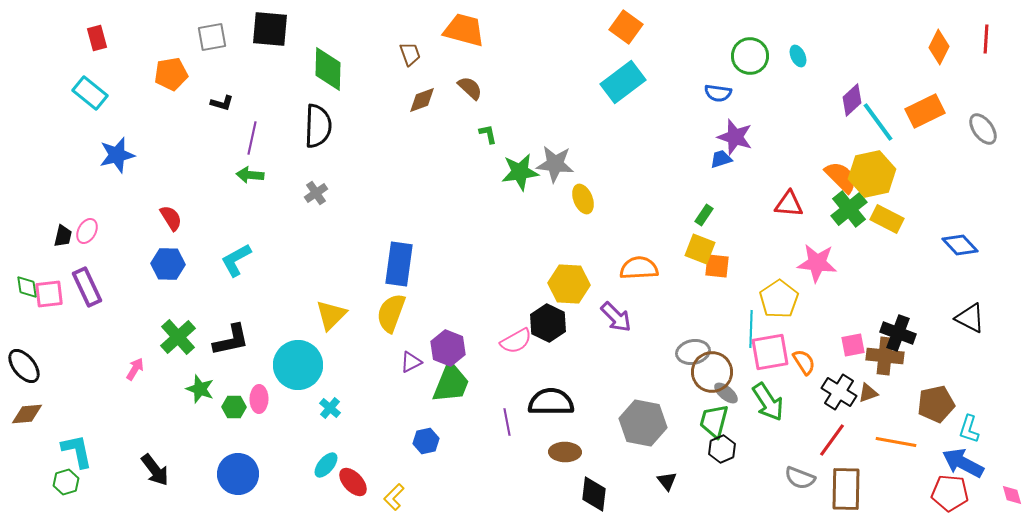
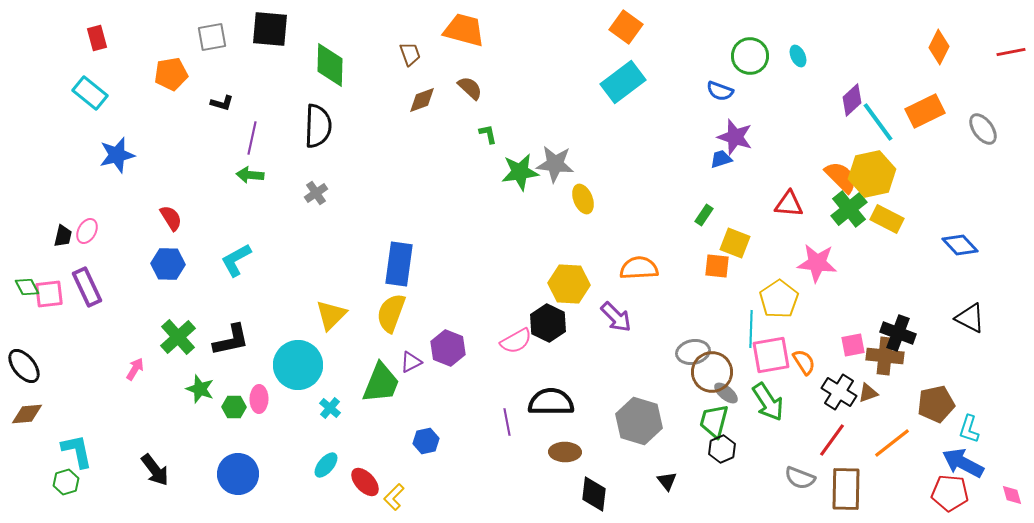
red line at (986, 39): moved 25 px right, 13 px down; rotated 76 degrees clockwise
green diamond at (328, 69): moved 2 px right, 4 px up
blue semicircle at (718, 93): moved 2 px right, 2 px up; rotated 12 degrees clockwise
yellow square at (700, 249): moved 35 px right, 6 px up
green diamond at (27, 287): rotated 20 degrees counterclockwise
pink square at (770, 352): moved 1 px right, 3 px down
green trapezoid at (451, 383): moved 70 px left
gray hexagon at (643, 423): moved 4 px left, 2 px up; rotated 6 degrees clockwise
orange line at (896, 442): moved 4 px left, 1 px down; rotated 48 degrees counterclockwise
red ellipse at (353, 482): moved 12 px right
